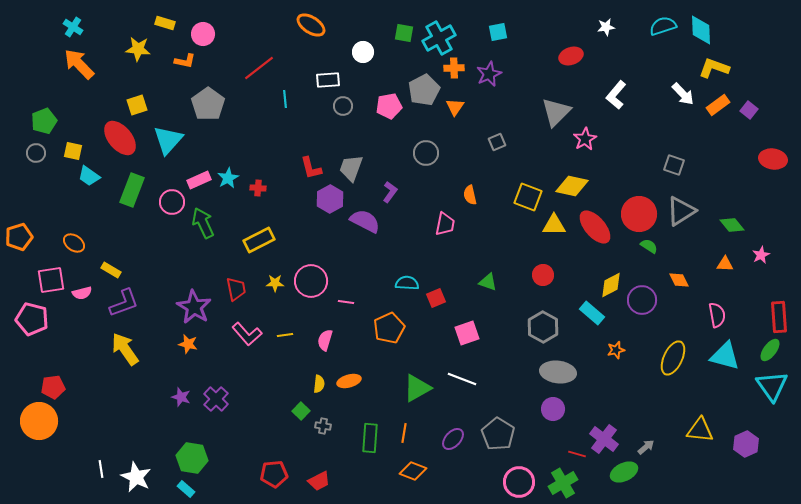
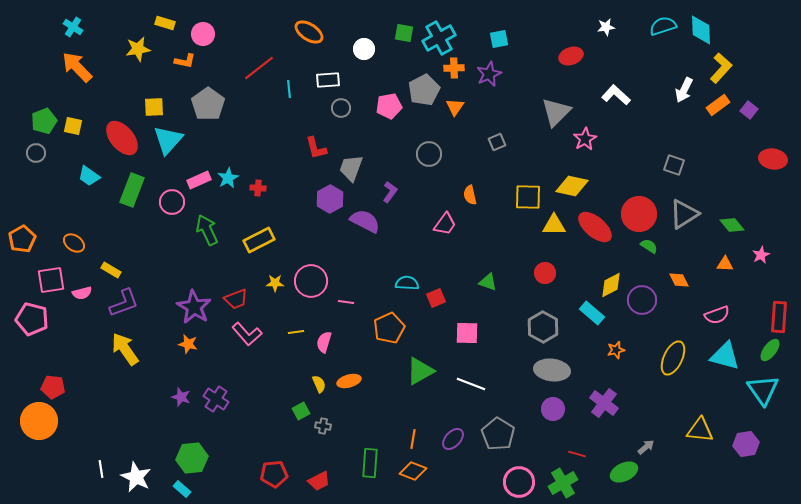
orange ellipse at (311, 25): moved 2 px left, 7 px down
cyan square at (498, 32): moved 1 px right, 7 px down
yellow star at (138, 49): rotated 15 degrees counterclockwise
white circle at (363, 52): moved 1 px right, 3 px up
orange arrow at (79, 64): moved 2 px left, 3 px down
yellow L-shape at (714, 68): moved 7 px right; rotated 112 degrees clockwise
white arrow at (683, 94): moved 1 px right, 4 px up; rotated 70 degrees clockwise
white L-shape at (616, 95): rotated 92 degrees clockwise
cyan line at (285, 99): moved 4 px right, 10 px up
yellow square at (137, 105): moved 17 px right, 2 px down; rotated 15 degrees clockwise
gray circle at (343, 106): moved 2 px left, 2 px down
red ellipse at (120, 138): moved 2 px right
yellow square at (73, 151): moved 25 px up
gray circle at (426, 153): moved 3 px right, 1 px down
red L-shape at (311, 168): moved 5 px right, 20 px up
yellow square at (528, 197): rotated 20 degrees counterclockwise
gray triangle at (681, 211): moved 3 px right, 3 px down
green arrow at (203, 223): moved 4 px right, 7 px down
pink trapezoid at (445, 224): rotated 25 degrees clockwise
red ellipse at (595, 227): rotated 9 degrees counterclockwise
orange pentagon at (19, 237): moved 3 px right, 2 px down; rotated 12 degrees counterclockwise
red circle at (543, 275): moved 2 px right, 2 px up
red trapezoid at (236, 289): moved 10 px down; rotated 80 degrees clockwise
pink semicircle at (717, 315): rotated 80 degrees clockwise
red rectangle at (779, 317): rotated 8 degrees clockwise
pink square at (467, 333): rotated 20 degrees clockwise
yellow line at (285, 335): moved 11 px right, 3 px up
pink semicircle at (325, 340): moved 1 px left, 2 px down
gray ellipse at (558, 372): moved 6 px left, 2 px up
white line at (462, 379): moved 9 px right, 5 px down
yellow semicircle at (319, 384): rotated 30 degrees counterclockwise
cyan triangle at (772, 386): moved 9 px left, 4 px down
red pentagon at (53, 387): rotated 15 degrees clockwise
green triangle at (417, 388): moved 3 px right, 17 px up
purple cross at (216, 399): rotated 10 degrees counterclockwise
green square at (301, 411): rotated 18 degrees clockwise
orange line at (404, 433): moved 9 px right, 6 px down
green rectangle at (370, 438): moved 25 px down
purple cross at (604, 439): moved 36 px up
purple hexagon at (746, 444): rotated 15 degrees clockwise
green hexagon at (192, 458): rotated 16 degrees counterclockwise
cyan rectangle at (186, 489): moved 4 px left
